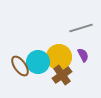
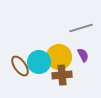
cyan circle: moved 1 px right
brown cross: rotated 30 degrees clockwise
